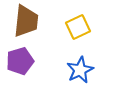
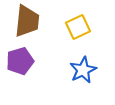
brown trapezoid: moved 1 px right
blue star: moved 3 px right
